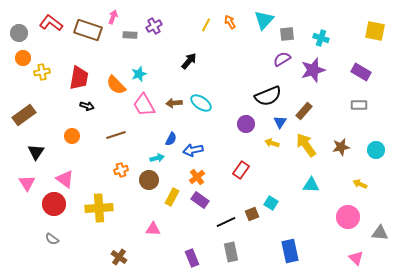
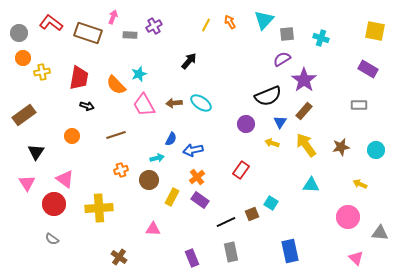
brown rectangle at (88, 30): moved 3 px down
purple star at (313, 70): moved 9 px left, 10 px down; rotated 20 degrees counterclockwise
purple rectangle at (361, 72): moved 7 px right, 3 px up
